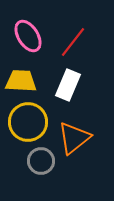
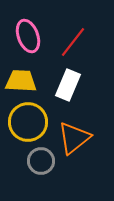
pink ellipse: rotated 12 degrees clockwise
